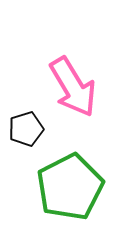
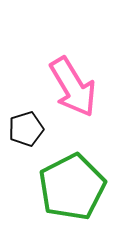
green pentagon: moved 2 px right
